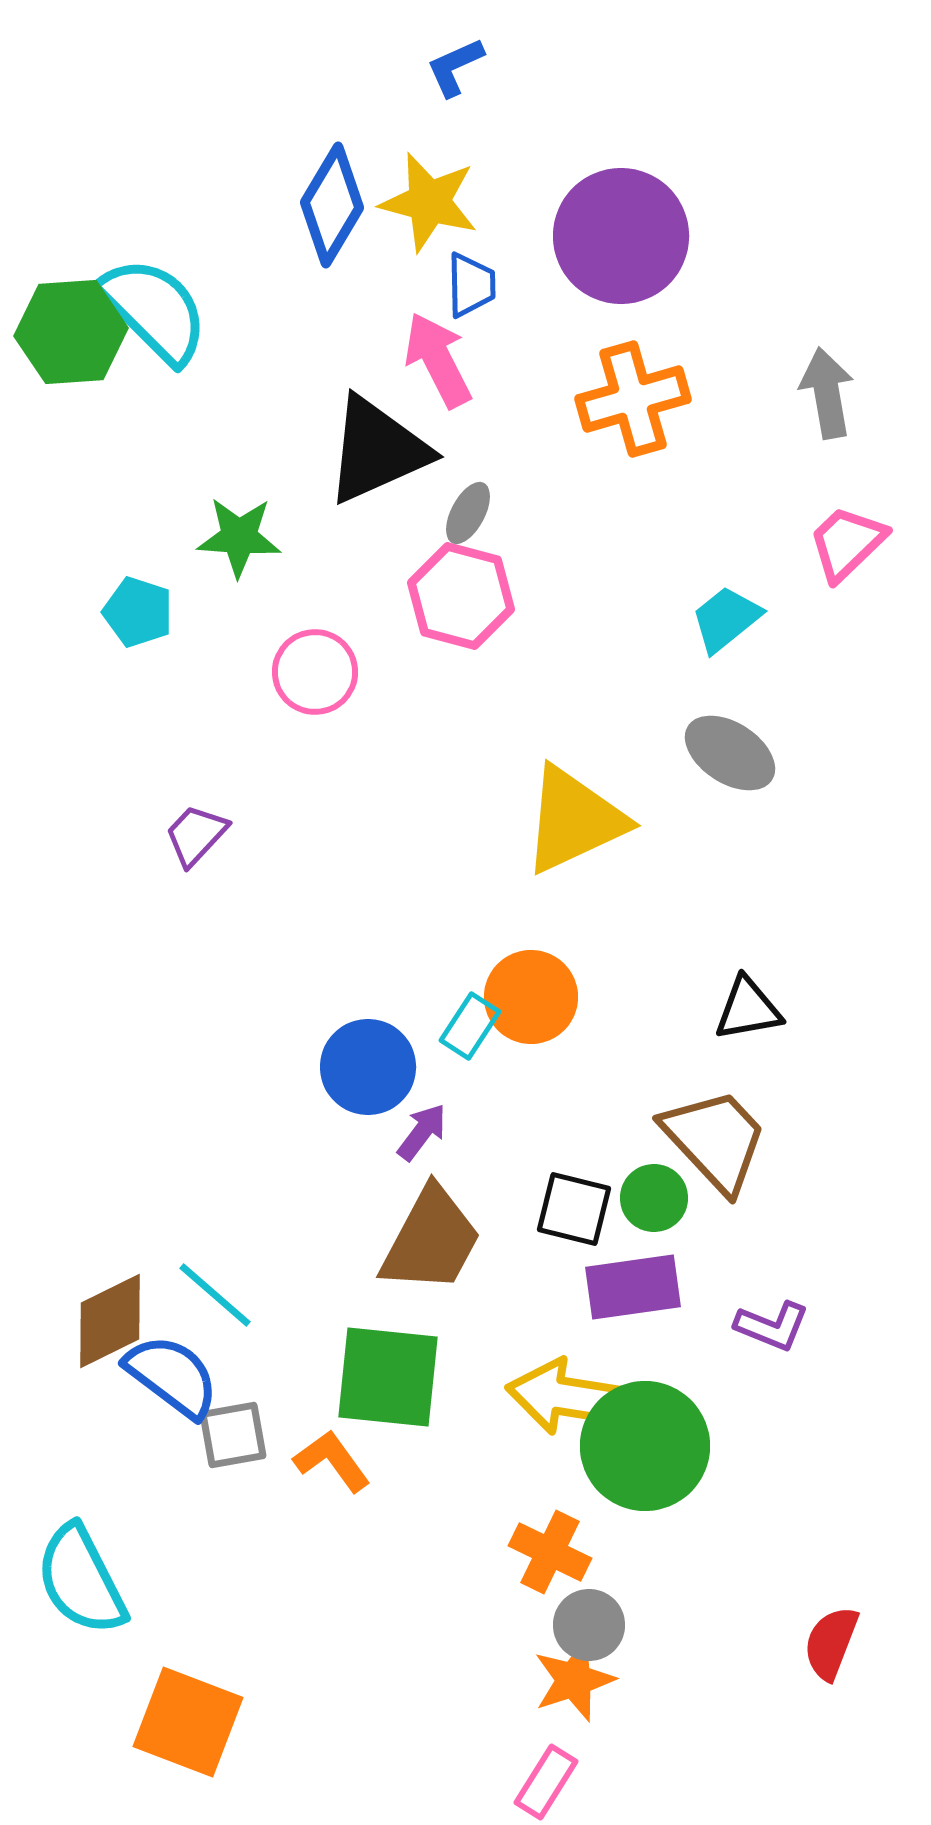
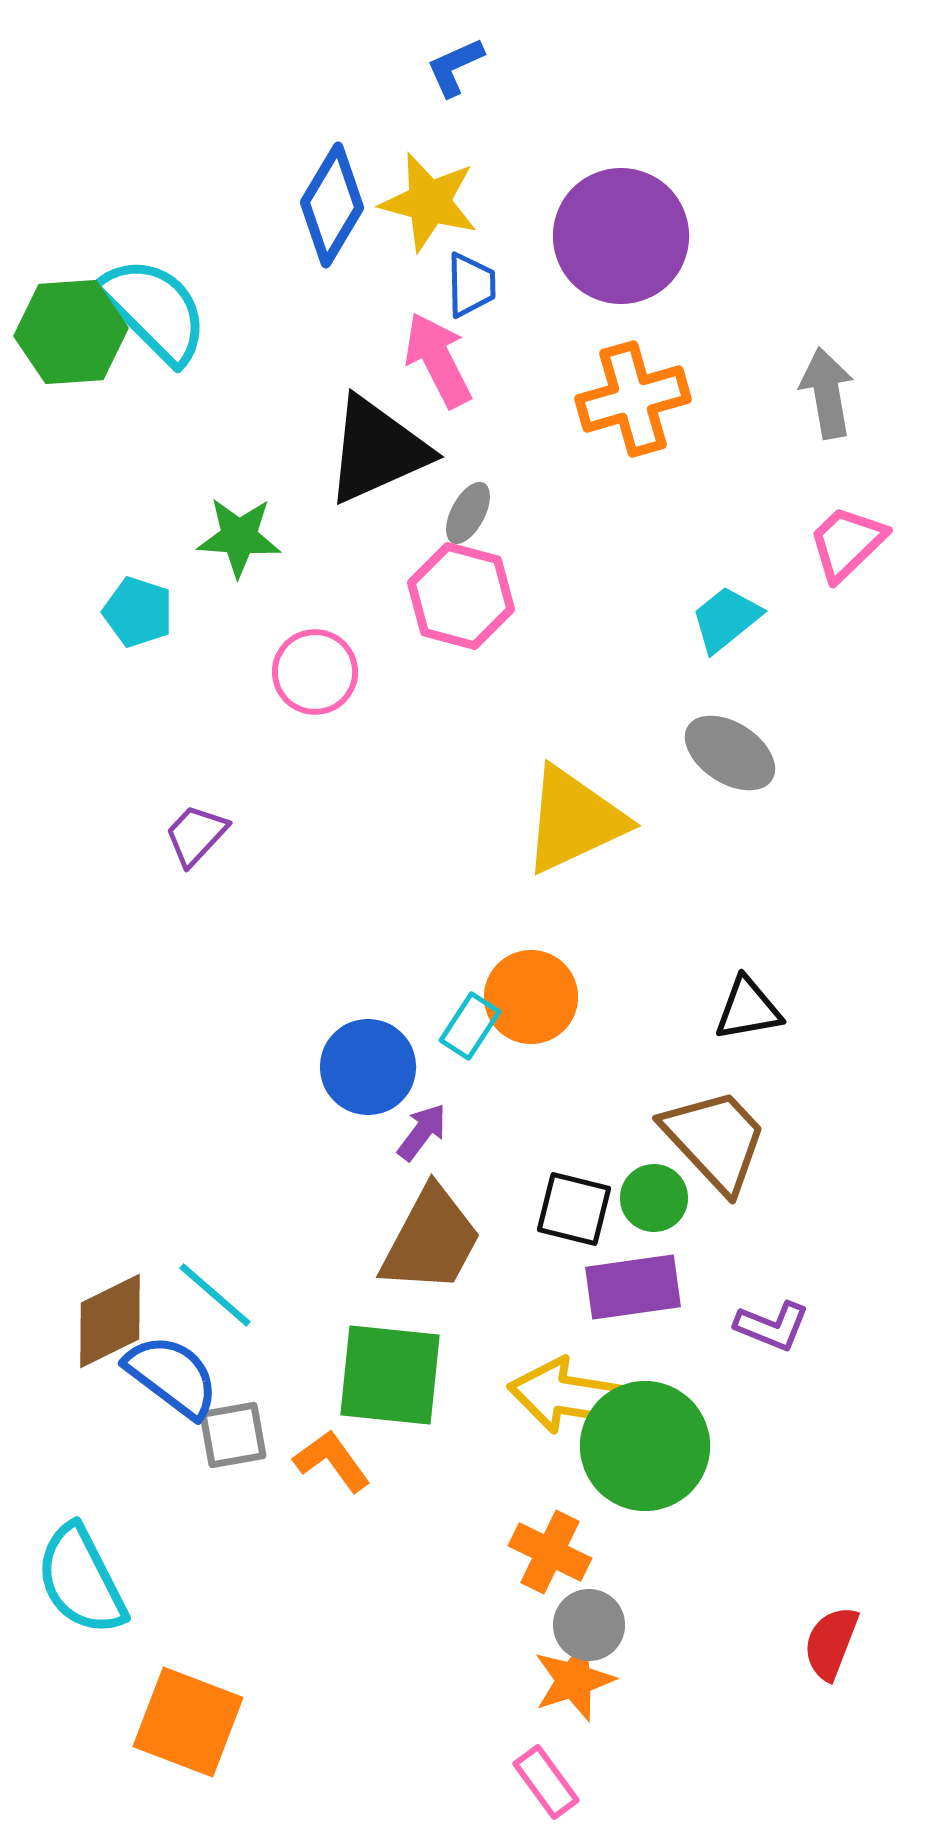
green square at (388, 1377): moved 2 px right, 2 px up
yellow arrow at (568, 1397): moved 2 px right, 1 px up
pink rectangle at (546, 1782): rotated 68 degrees counterclockwise
